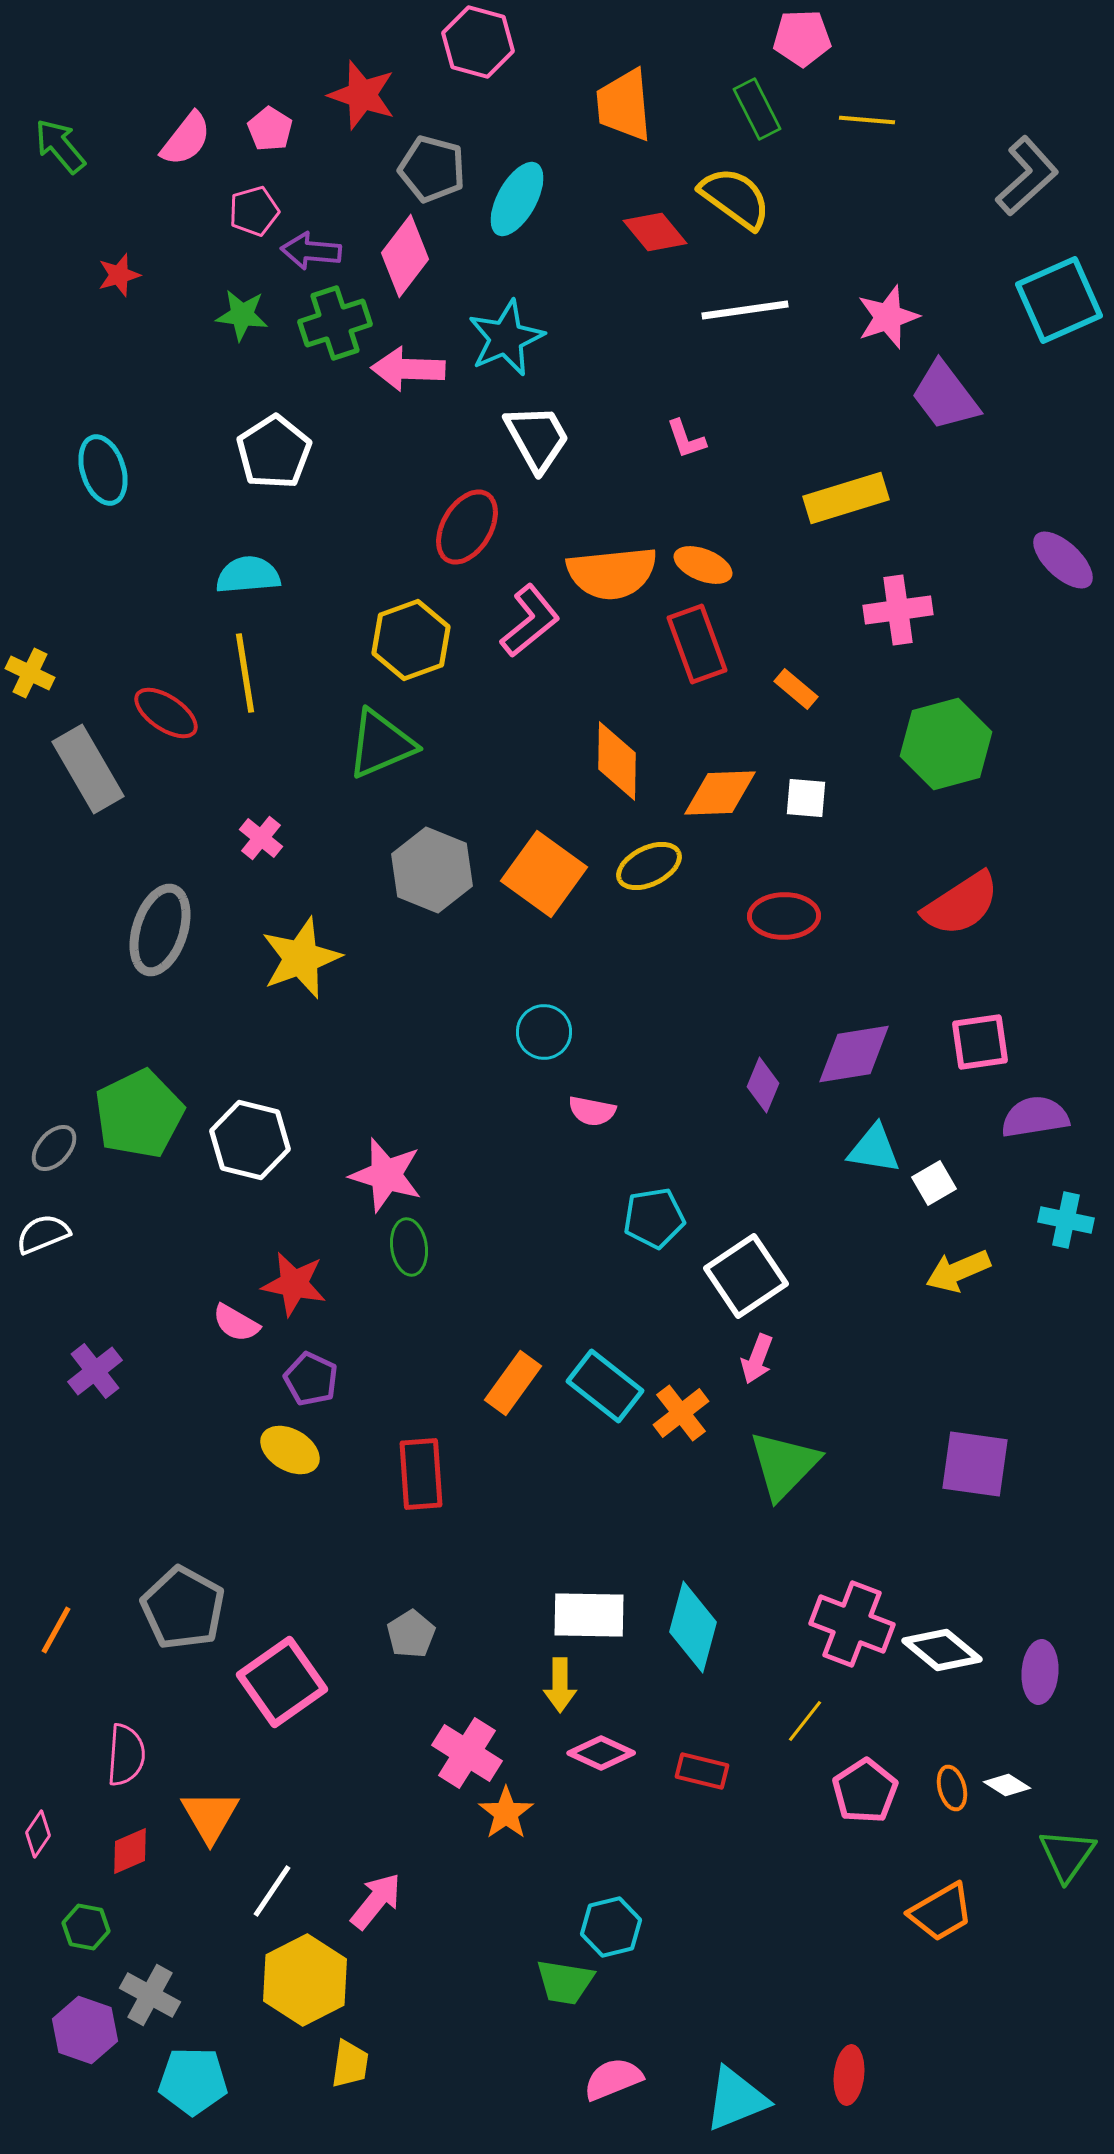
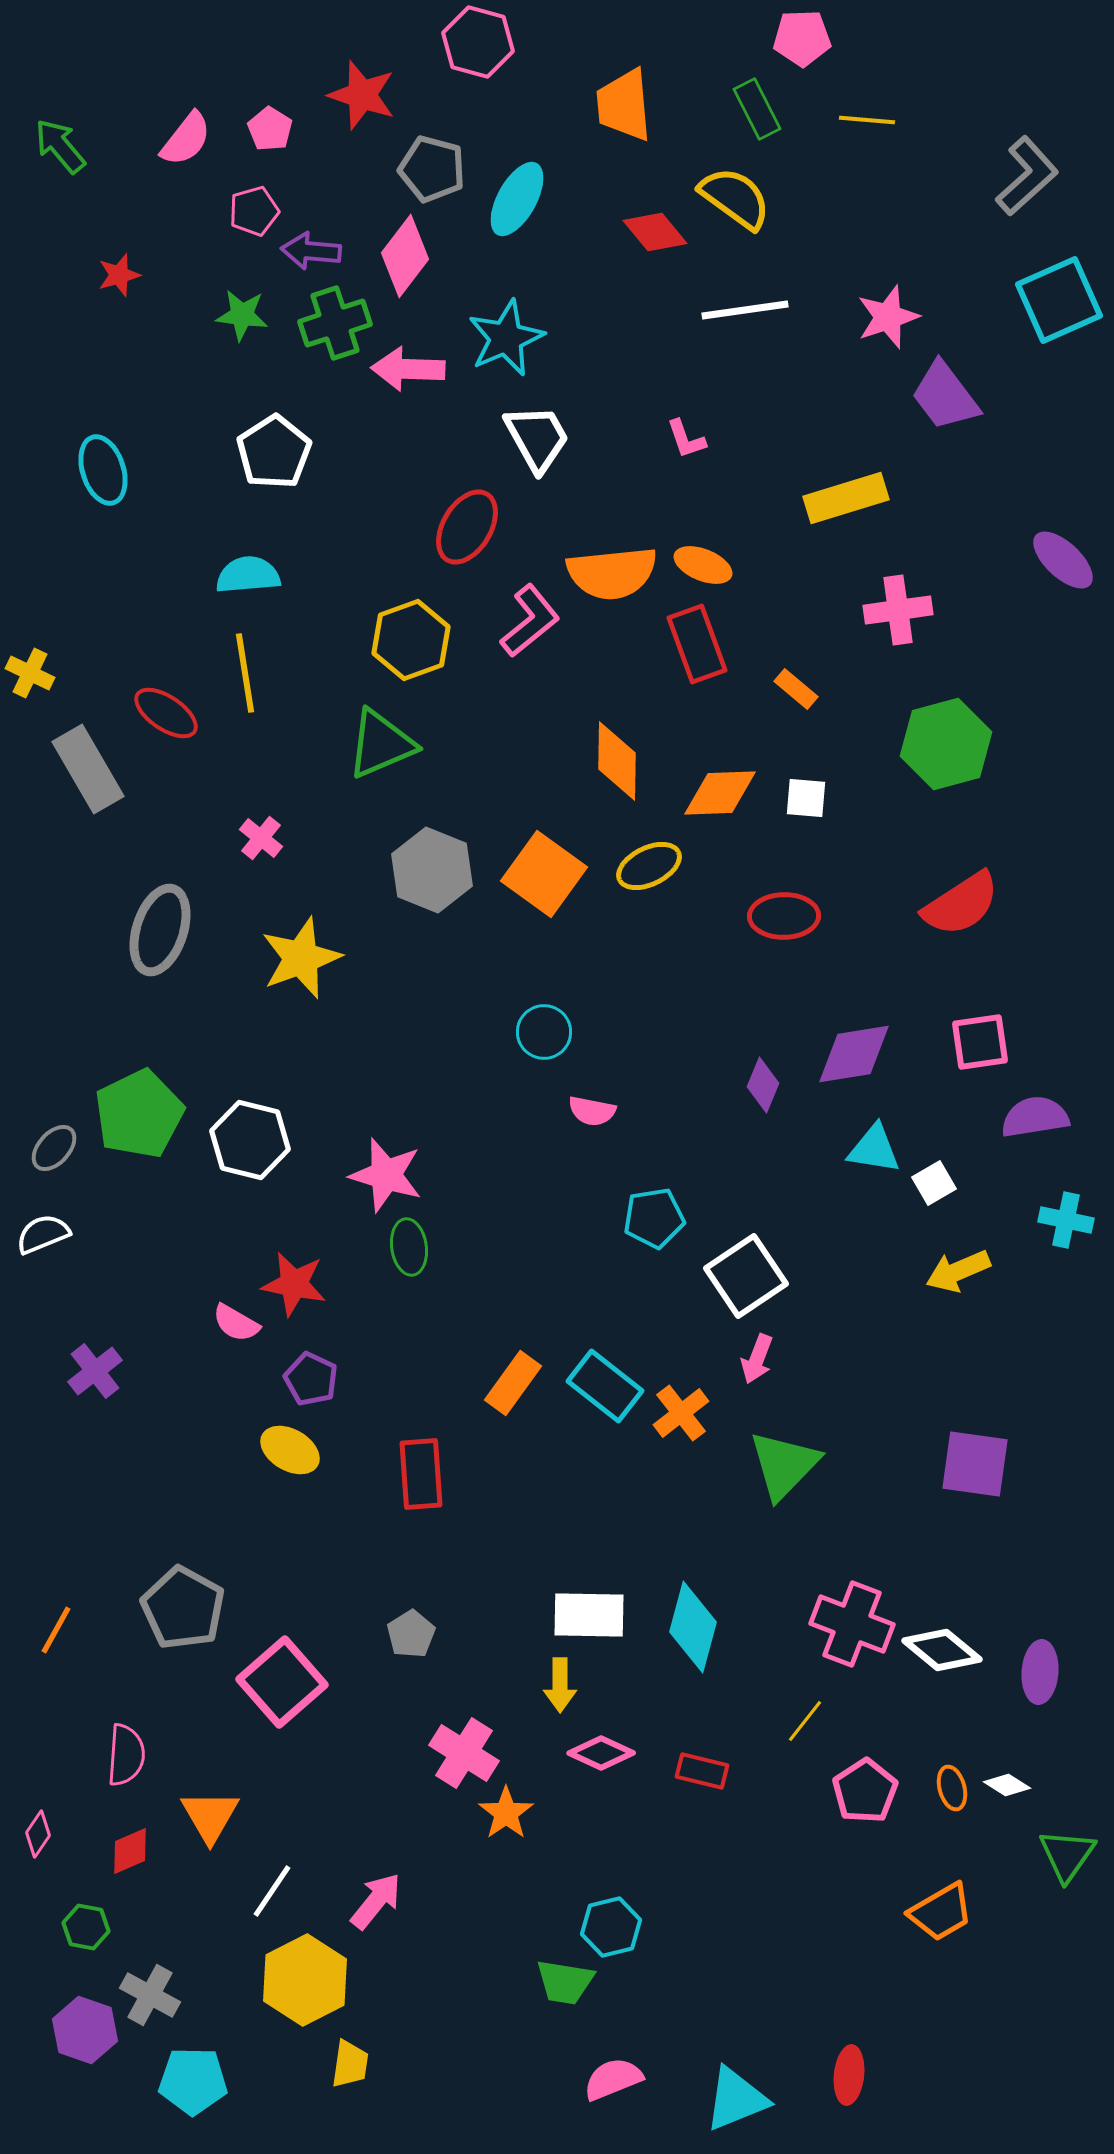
pink square at (282, 1682): rotated 6 degrees counterclockwise
pink cross at (467, 1753): moved 3 px left
